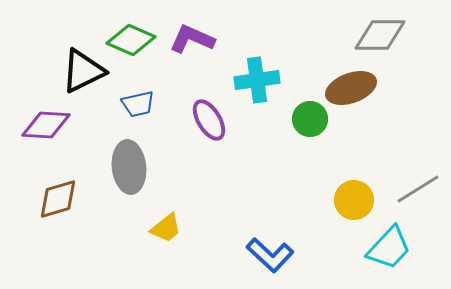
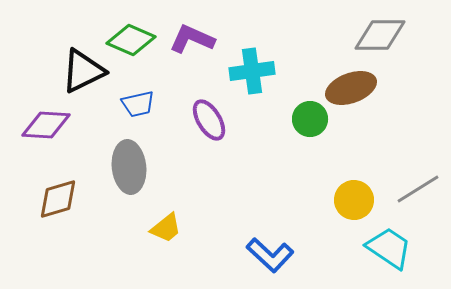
cyan cross: moved 5 px left, 9 px up
cyan trapezoid: rotated 99 degrees counterclockwise
